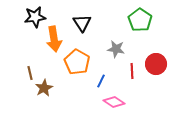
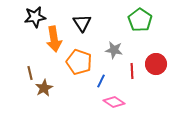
gray star: moved 2 px left, 1 px down
orange pentagon: moved 2 px right; rotated 10 degrees counterclockwise
